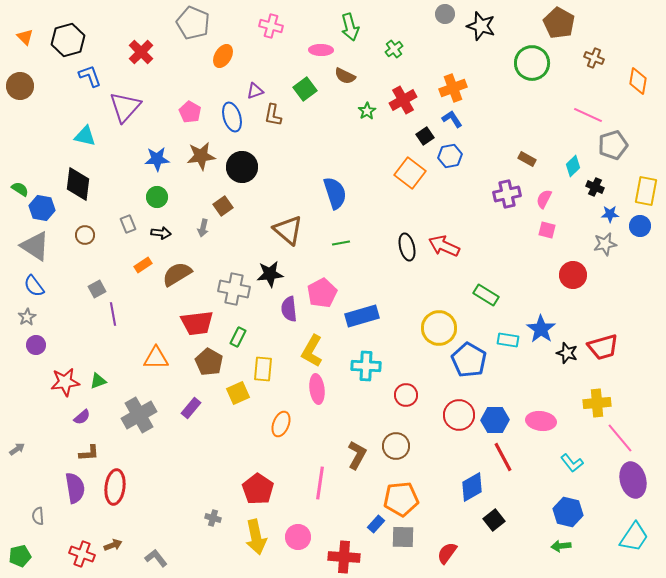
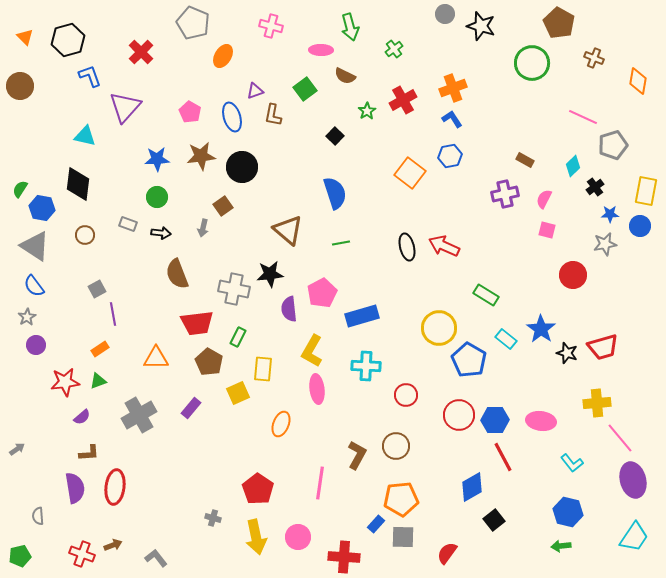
pink line at (588, 115): moved 5 px left, 2 px down
black square at (425, 136): moved 90 px left; rotated 12 degrees counterclockwise
brown rectangle at (527, 159): moved 2 px left, 1 px down
black cross at (595, 187): rotated 30 degrees clockwise
green semicircle at (20, 189): rotated 90 degrees counterclockwise
purple cross at (507, 194): moved 2 px left
gray rectangle at (128, 224): rotated 48 degrees counterclockwise
orange rectangle at (143, 265): moved 43 px left, 84 px down
brown semicircle at (177, 274): rotated 80 degrees counterclockwise
cyan rectangle at (508, 340): moved 2 px left, 1 px up; rotated 30 degrees clockwise
